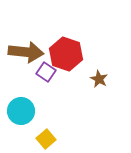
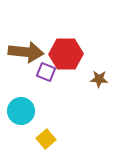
red hexagon: rotated 20 degrees counterclockwise
purple square: rotated 12 degrees counterclockwise
brown star: rotated 24 degrees counterclockwise
